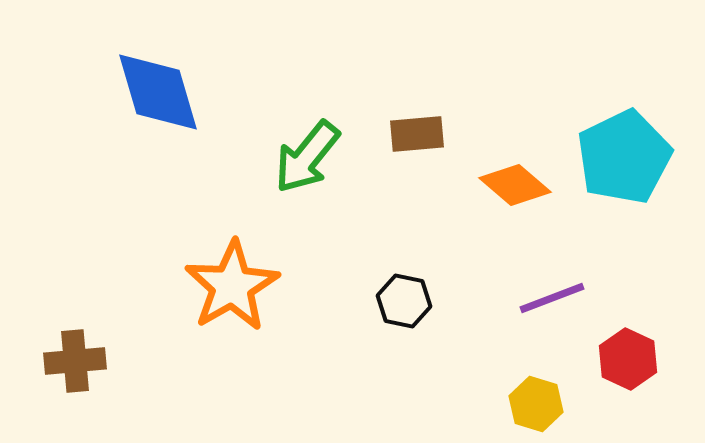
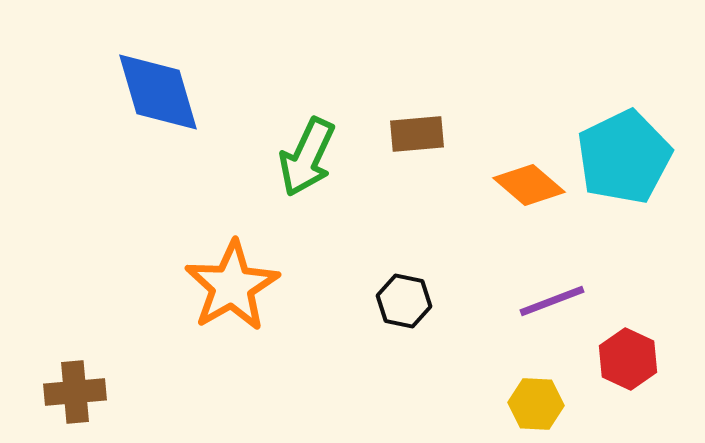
green arrow: rotated 14 degrees counterclockwise
orange diamond: moved 14 px right
purple line: moved 3 px down
brown cross: moved 31 px down
yellow hexagon: rotated 14 degrees counterclockwise
